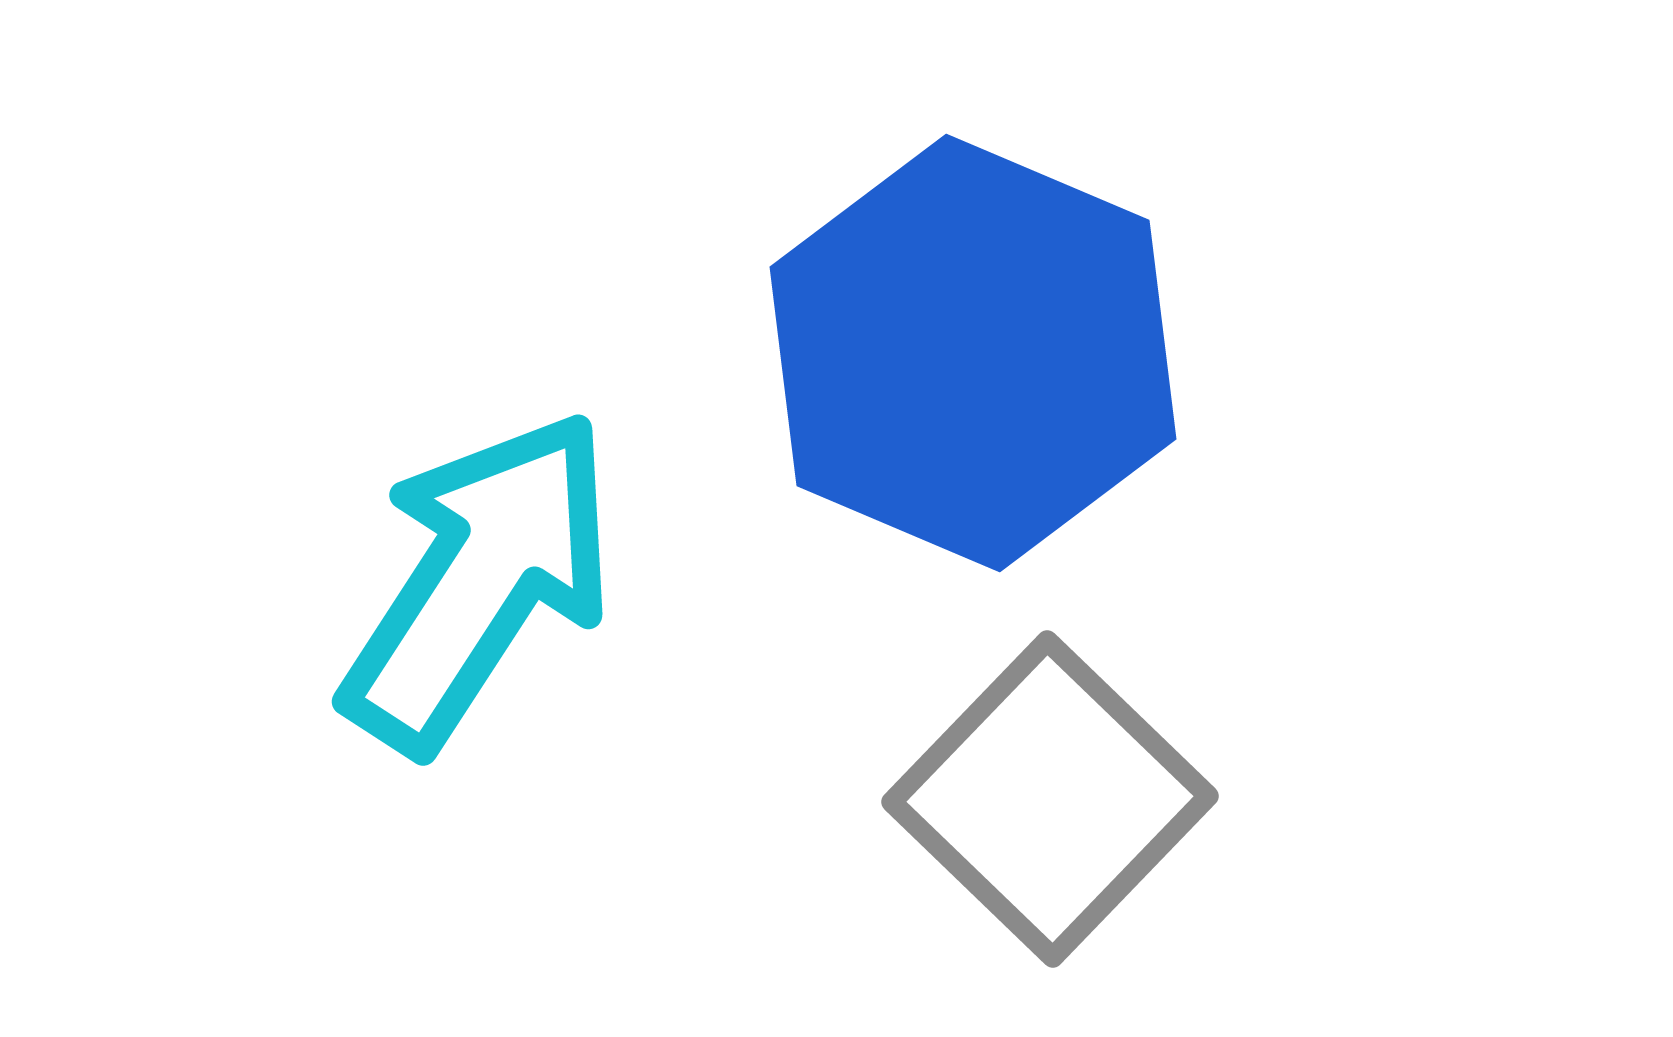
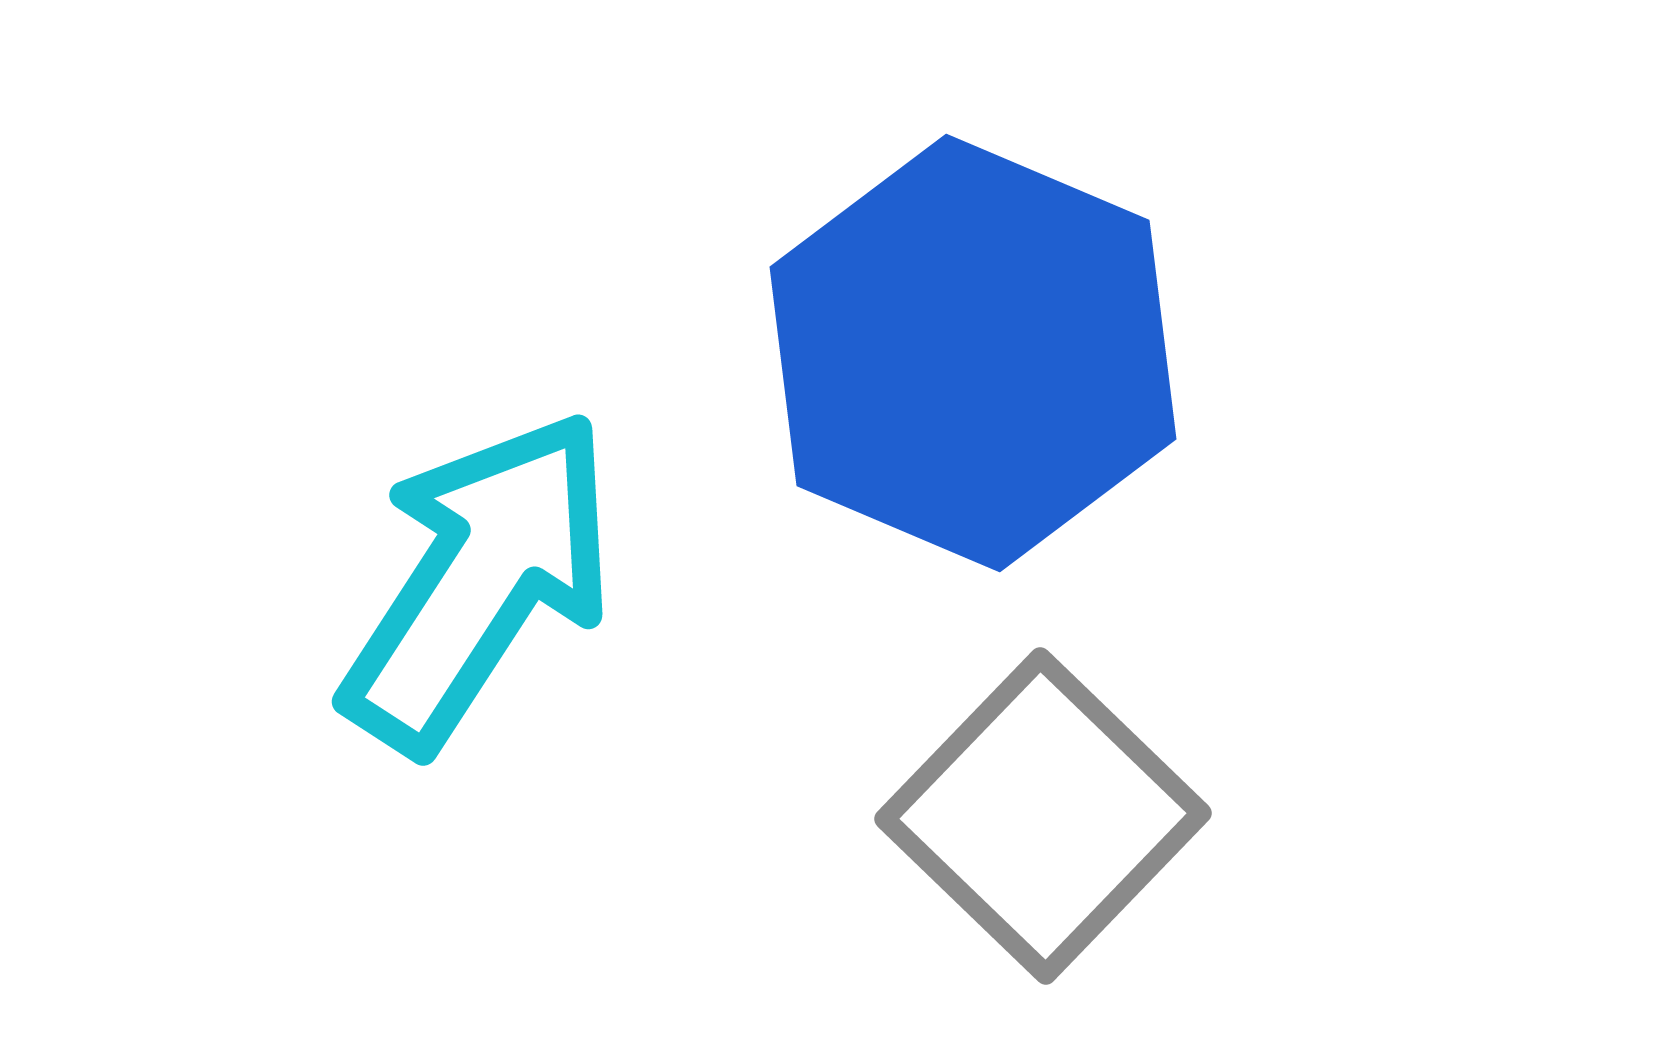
gray square: moved 7 px left, 17 px down
